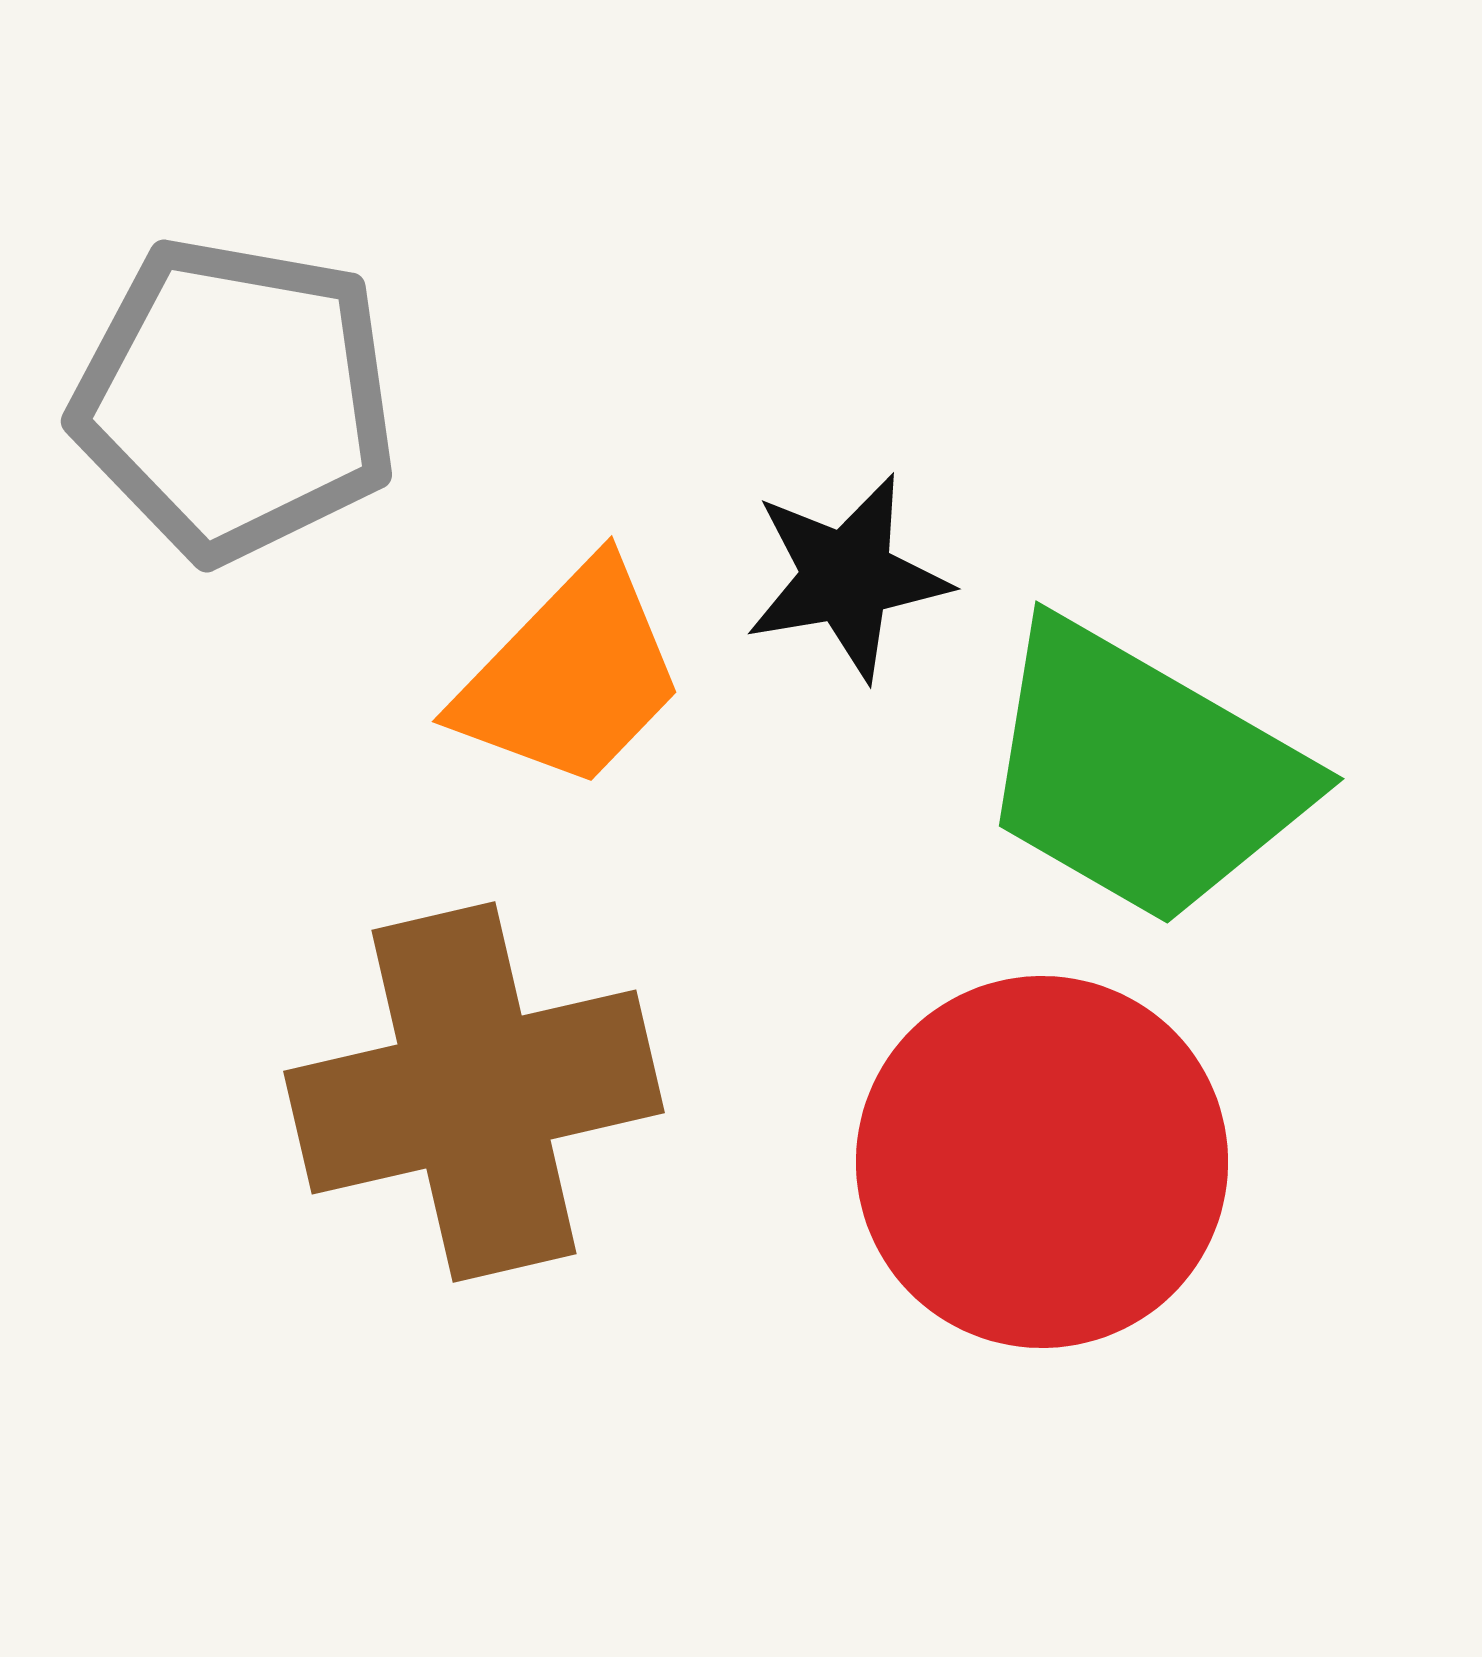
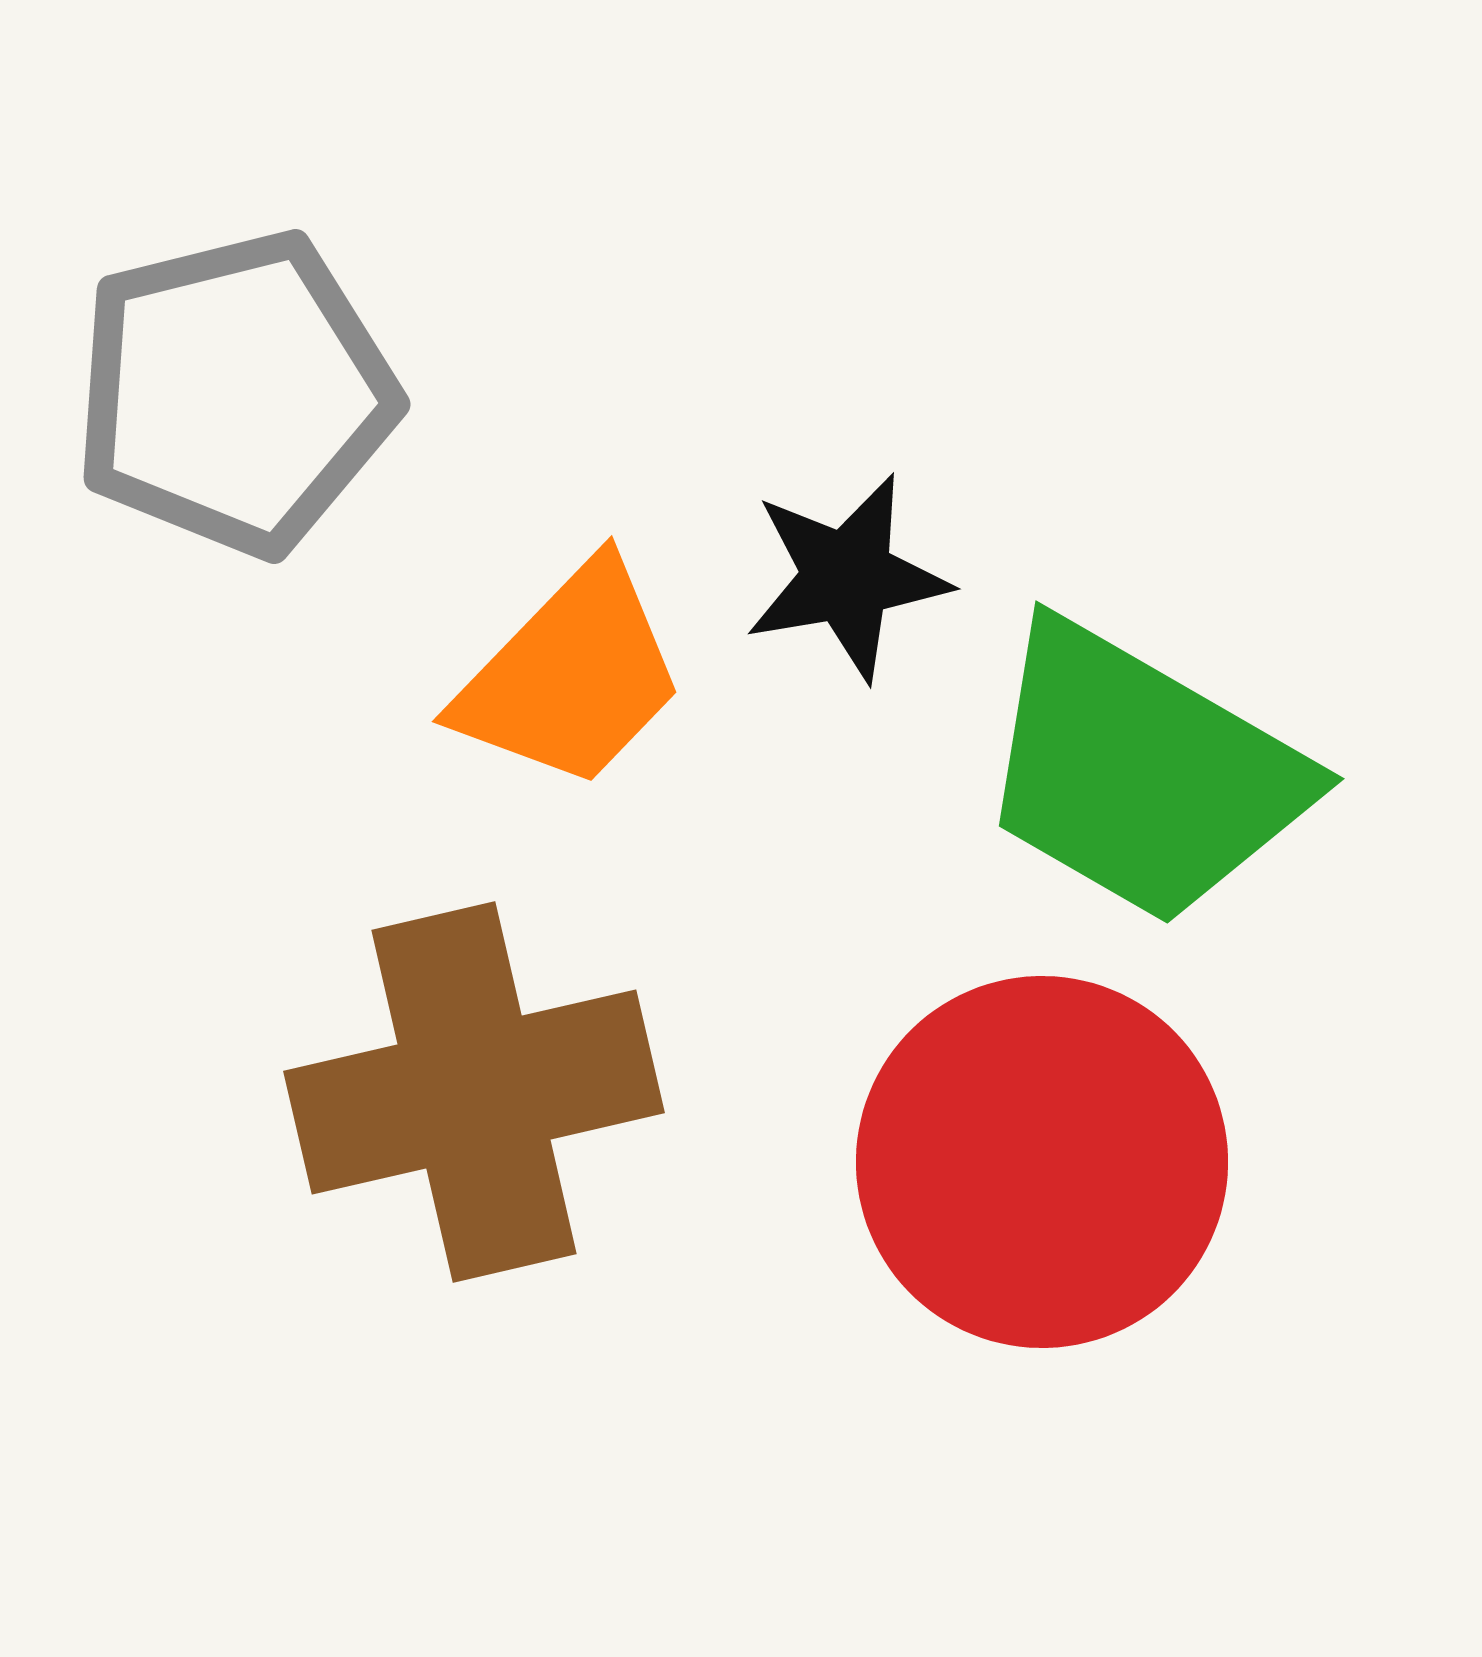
gray pentagon: moved 6 px up; rotated 24 degrees counterclockwise
